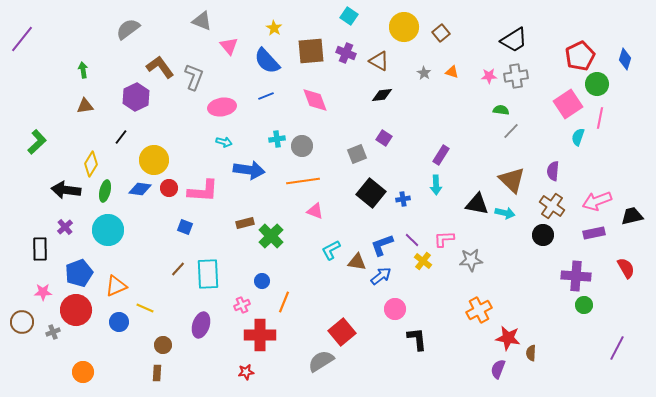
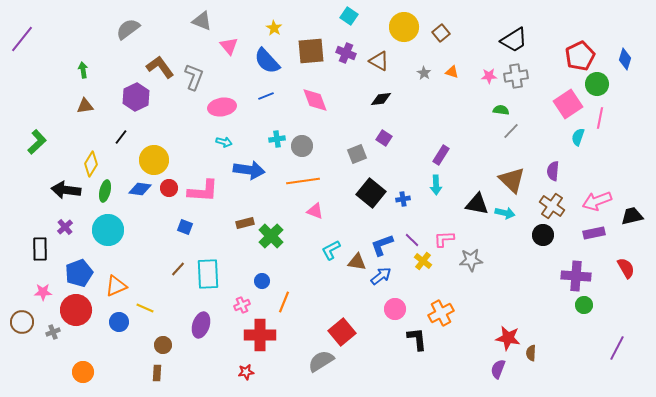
black diamond at (382, 95): moved 1 px left, 4 px down
orange cross at (479, 310): moved 38 px left, 3 px down
